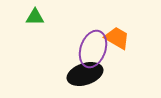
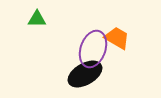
green triangle: moved 2 px right, 2 px down
black ellipse: rotated 12 degrees counterclockwise
